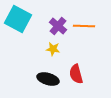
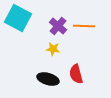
cyan square: moved 1 px up
